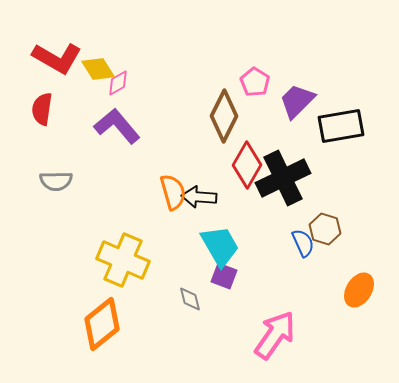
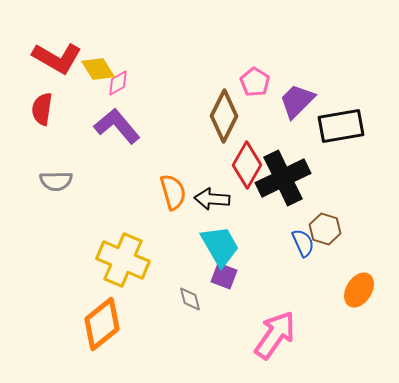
black arrow: moved 13 px right, 2 px down
